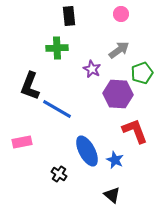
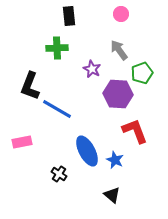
gray arrow: rotated 90 degrees counterclockwise
